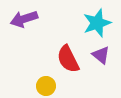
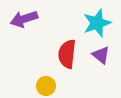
red semicircle: moved 1 px left, 5 px up; rotated 32 degrees clockwise
